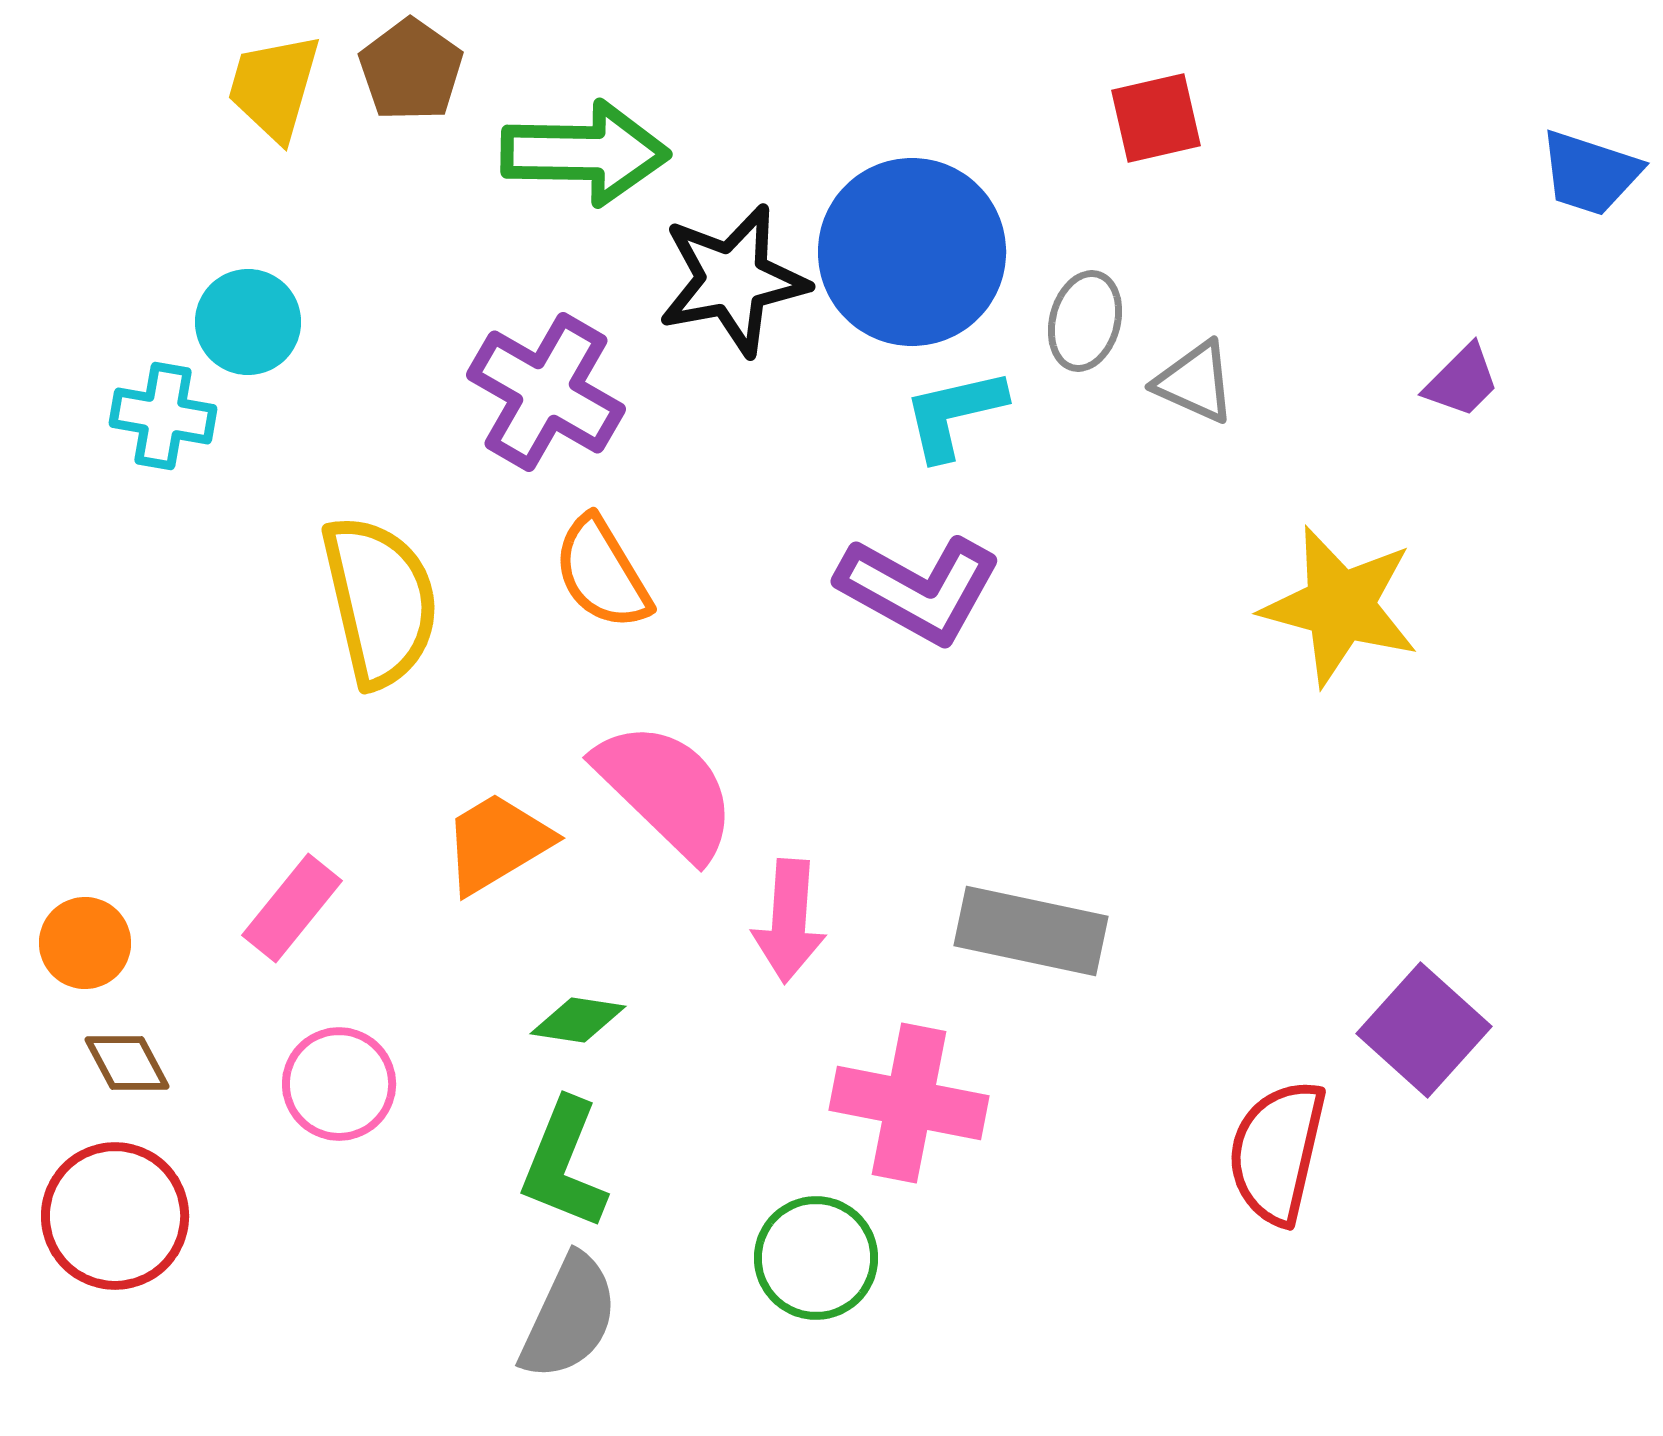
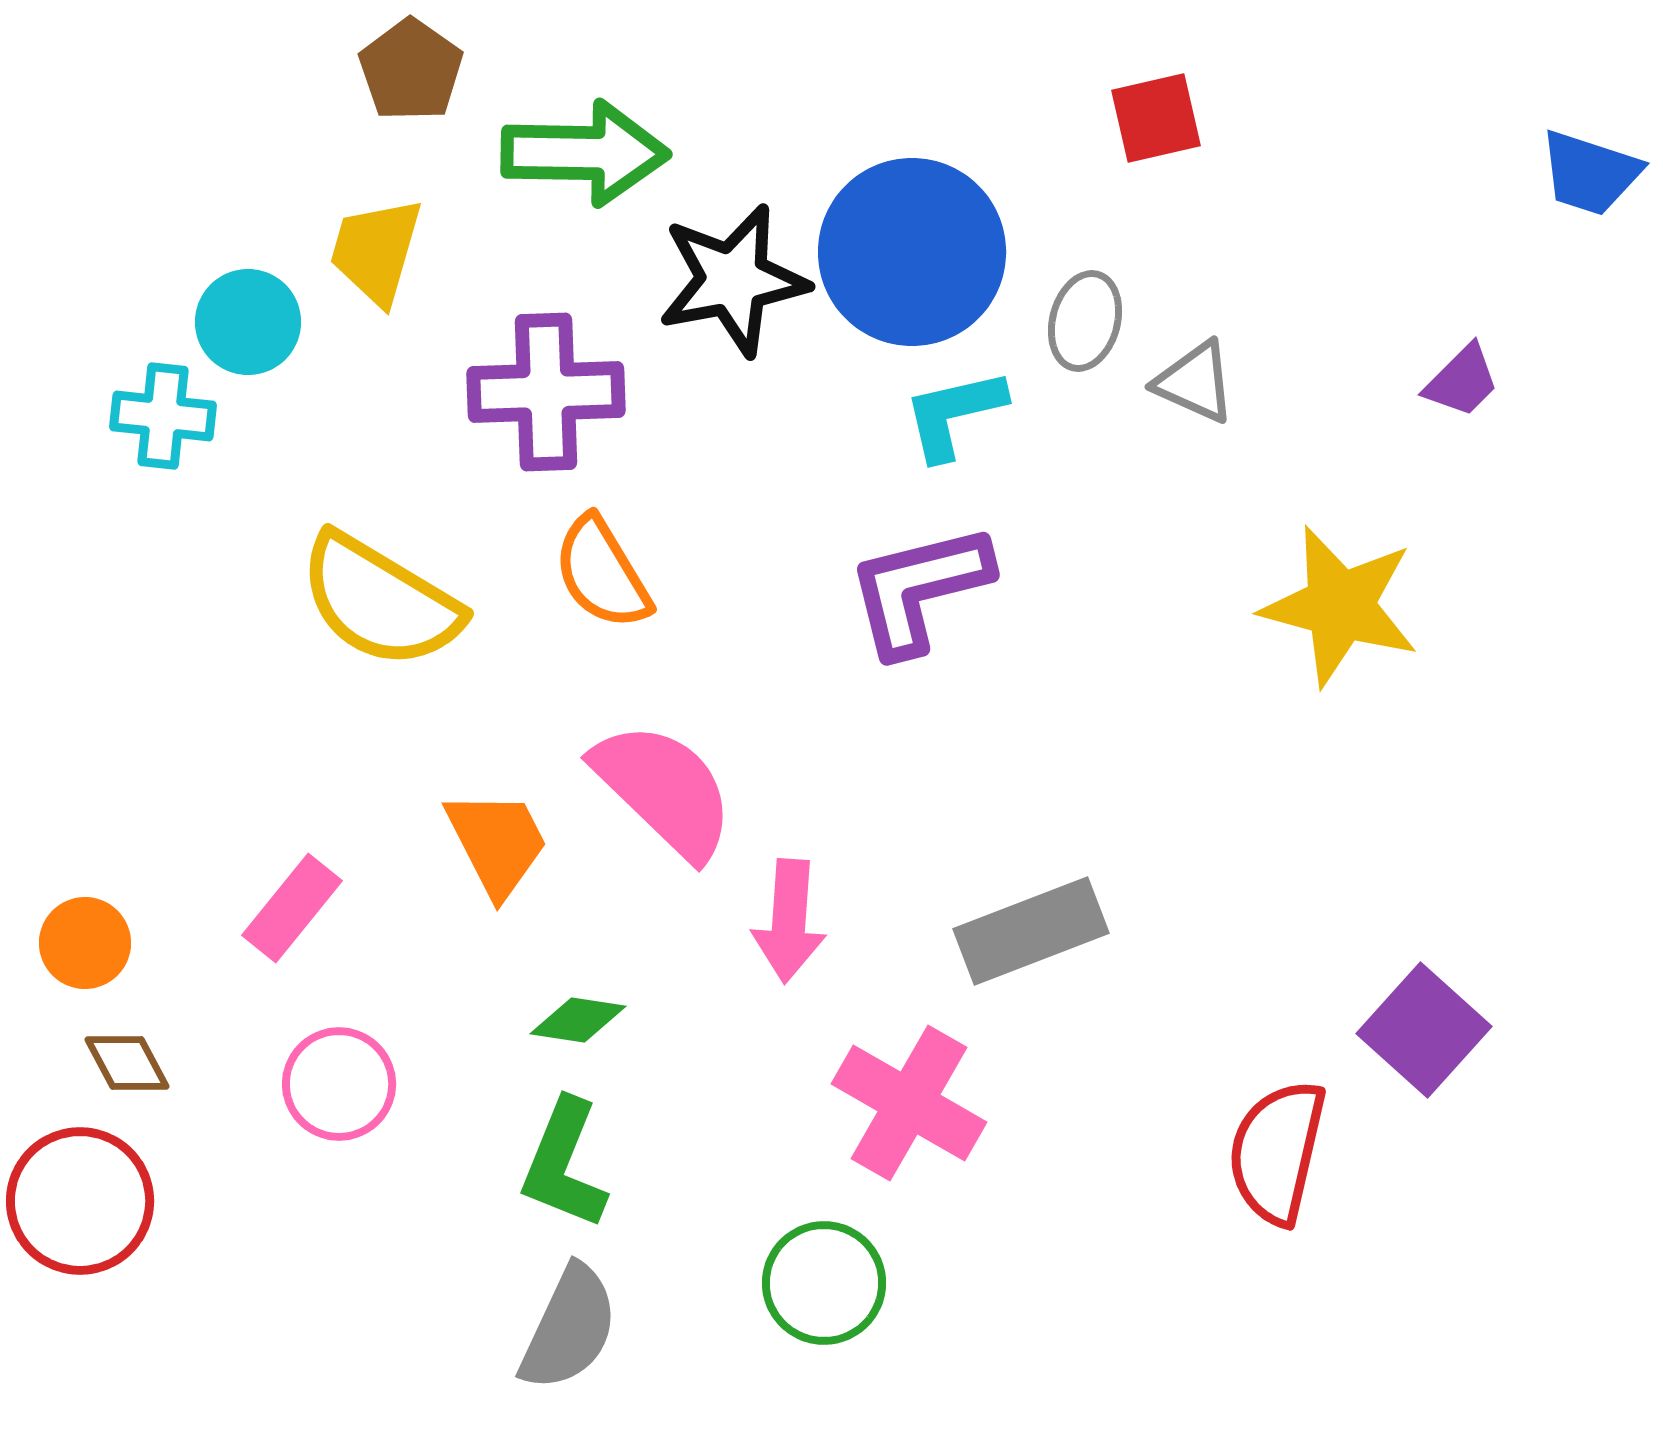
yellow trapezoid: moved 102 px right, 164 px down
purple cross: rotated 32 degrees counterclockwise
cyan cross: rotated 4 degrees counterclockwise
purple L-shape: rotated 137 degrees clockwise
yellow semicircle: rotated 134 degrees clockwise
pink semicircle: moved 2 px left
orange trapezoid: rotated 94 degrees clockwise
gray rectangle: rotated 33 degrees counterclockwise
pink cross: rotated 19 degrees clockwise
red circle: moved 35 px left, 15 px up
green circle: moved 8 px right, 25 px down
gray semicircle: moved 11 px down
